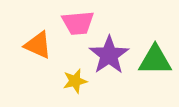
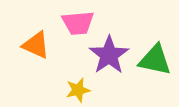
orange triangle: moved 2 px left
green triangle: rotated 12 degrees clockwise
yellow star: moved 3 px right, 9 px down
